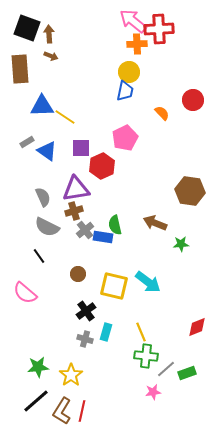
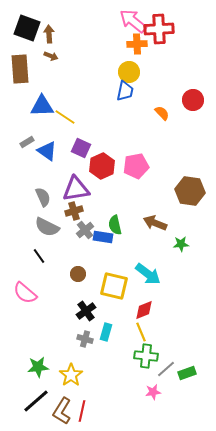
pink pentagon at (125, 138): moved 11 px right, 28 px down; rotated 15 degrees clockwise
purple square at (81, 148): rotated 24 degrees clockwise
cyan arrow at (148, 282): moved 8 px up
red diamond at (197, 327): moved 53 px left, 17 px up
